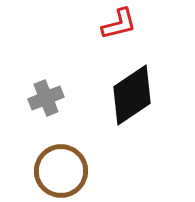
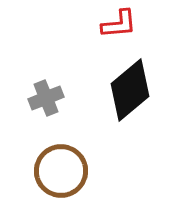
red L-shape: rotated 9 degrees clockwise
black diamond: moved 2 px left, 5 px up; rotated 6 degrees counterclockwise
